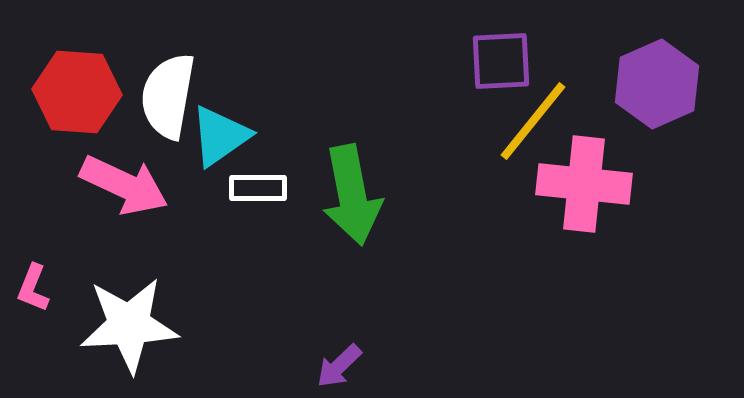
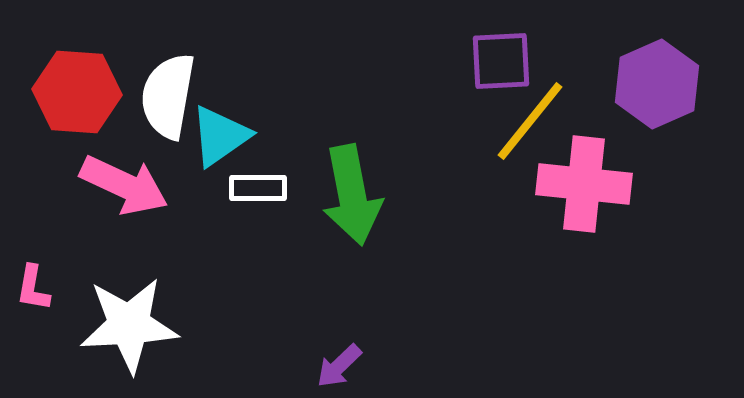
yellow line: moved 3 px left
pink L-shape: rotated 12 degrees counterclockwise
